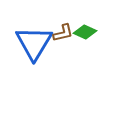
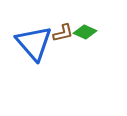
blue triangle: rotated 12 degrees counterclockwise
